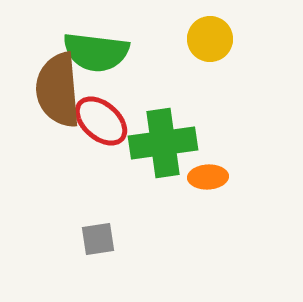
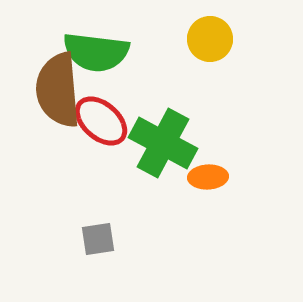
green cross: rotated 36 degrees clockwise
